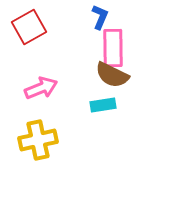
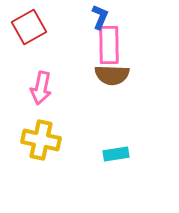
pink rectangle: moved 4 px left, 3 px up
brown semicircle: rotated 24 degrees counterclockwise
pink arrow: rotated 124 degrees clockwise
cyan rectangle: moved 13 px right, 49 px down
yellow cross: moved 3 px right; rotated 24 degrees clockwise
